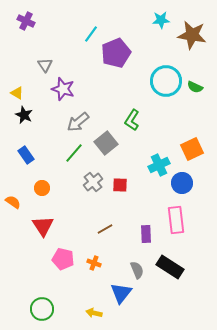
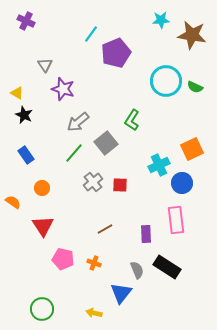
black rectangle: moved 3 px left
